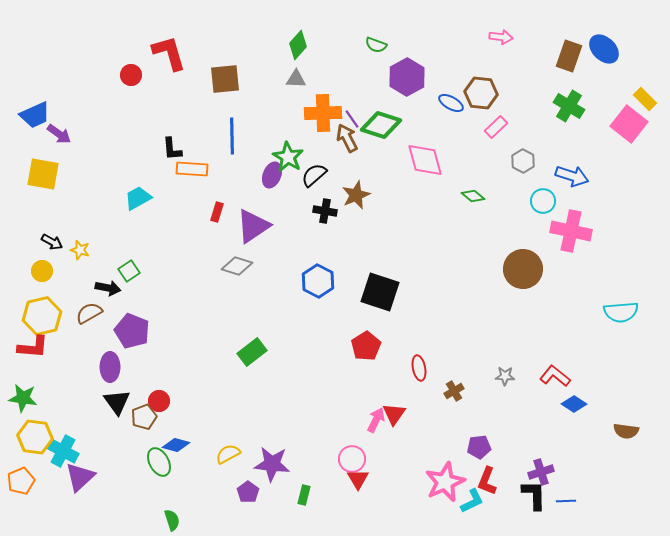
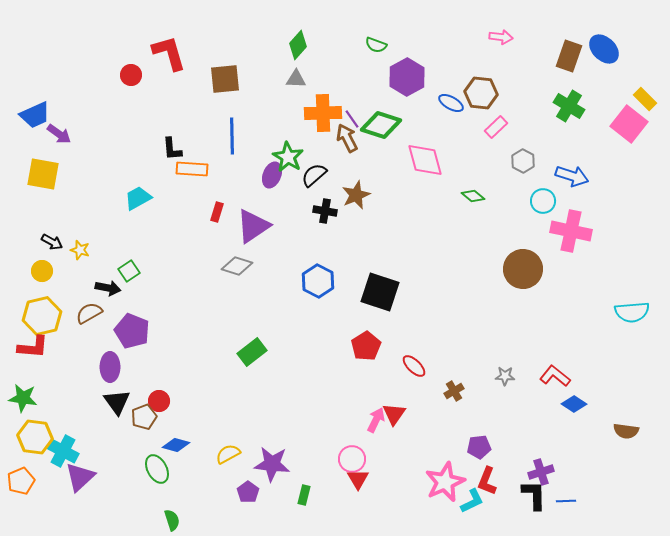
cyan semicircle at (621, 312): moved 11 px right
red ellipse at (419, 368): moved 5 px left, 2 px up; rotated 35 degrees counterclockwise
green ellipse at (159, 462): moved 2 px left, 7 px down
